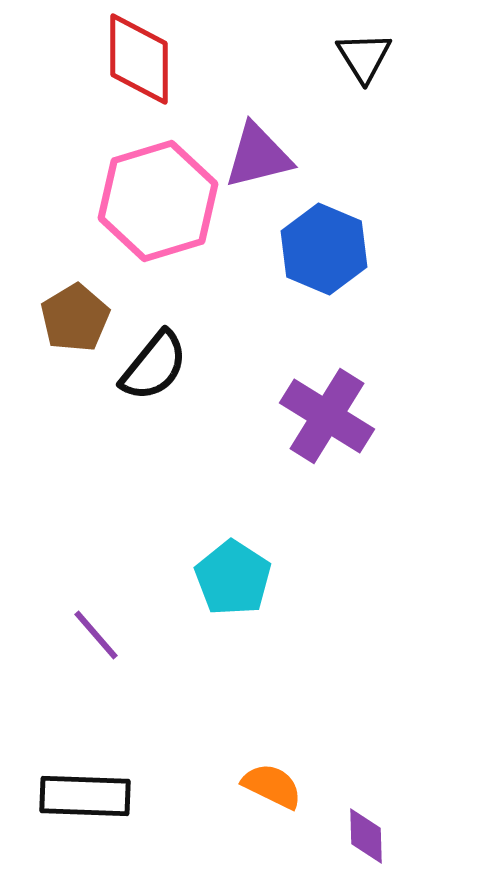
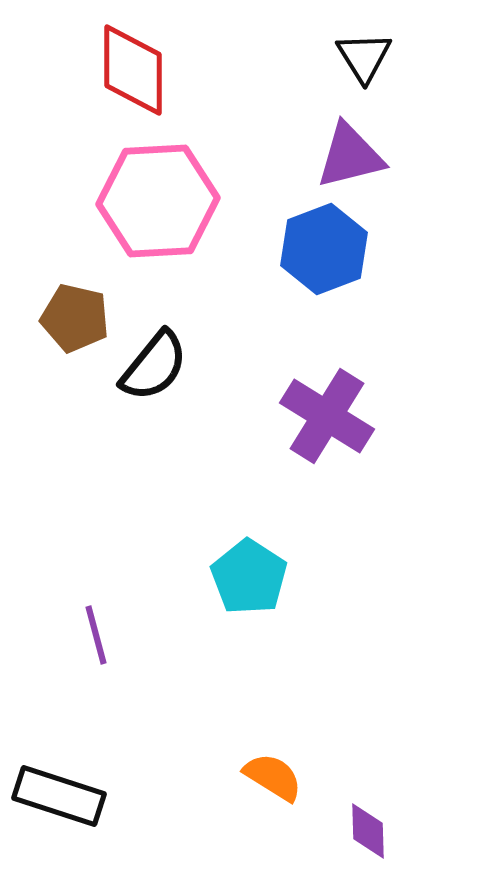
red diamond: moved 6 px left, 11 px down
purple triangle: moved 92 px right
pink hexagon: rotated 14 degrees clockwise
blue hexagon: rotated 16 degrees clockwise
brown pentagon: rotated 28 degrees counterclockwise
cyan pentagon: moved 16 px right, 1 px up
purple line: rotated 26 degrees clockwise
orange semicircle: moved 1 px right, 9 px up; rotated 6 degrees clockwise
black rectangle: moved 26 px left; rotated 16 degrees clockwise
purple diamond: moved 2 px right, 5 px up
